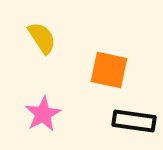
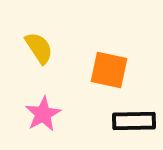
yellow semicircle: moved 3 px left, 10 px down
black rectangle: rotated 9 degrees counterclockwise
